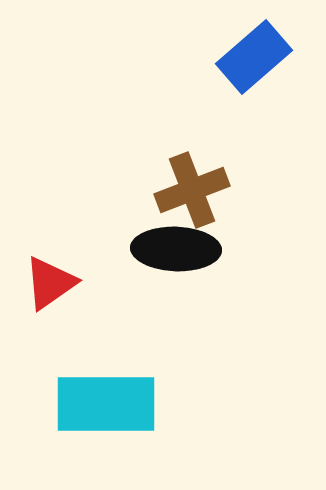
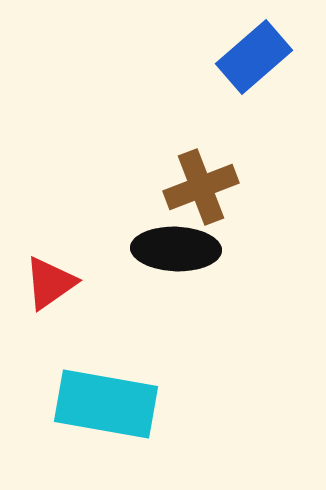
brown cross: moved 9 px right, 3 px up
cyan rectangle: rotated 10 degrees clockwise
